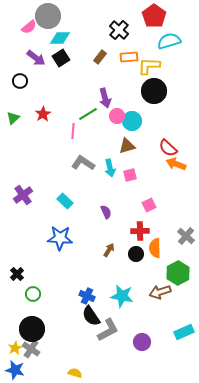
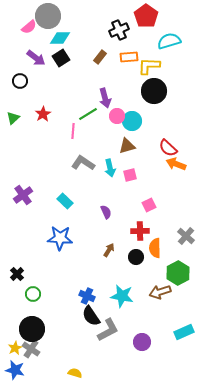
red pentagon at (154, 16): moved 8 px left
black cross at (119, 30): rotated 24 degrees clockwise
black circle at (136, 254): moved 3 px down
